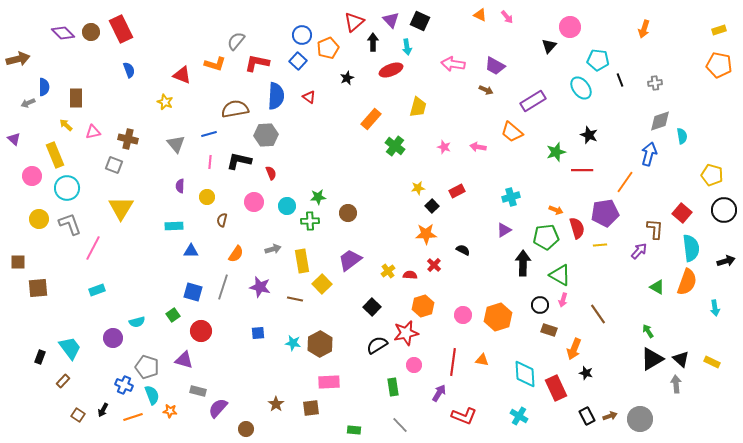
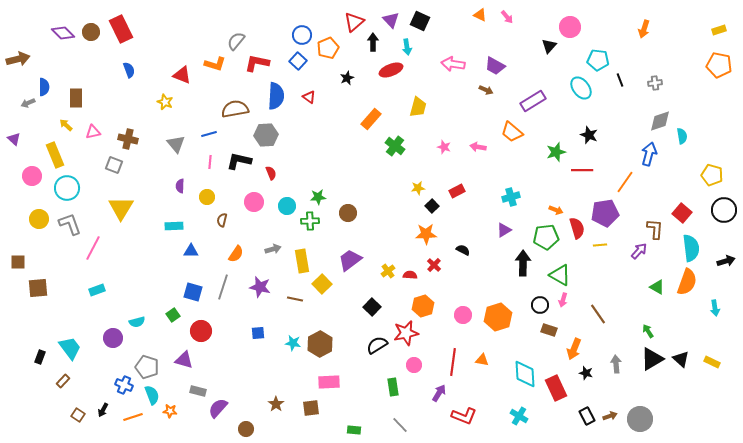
gray arrow at (676, 384): moved 60 px left, 20 px up
